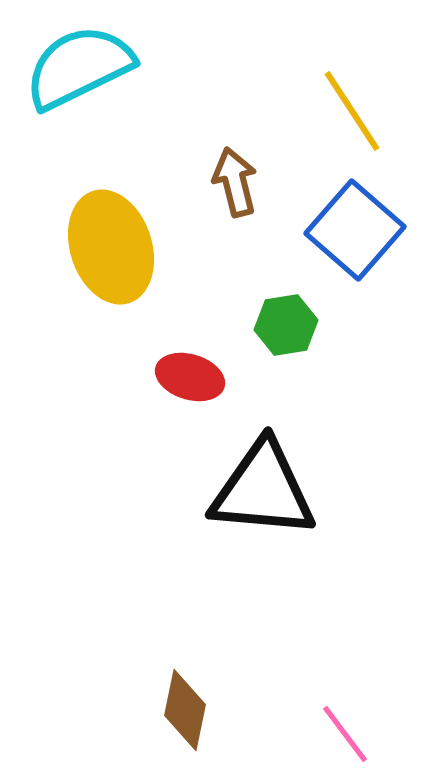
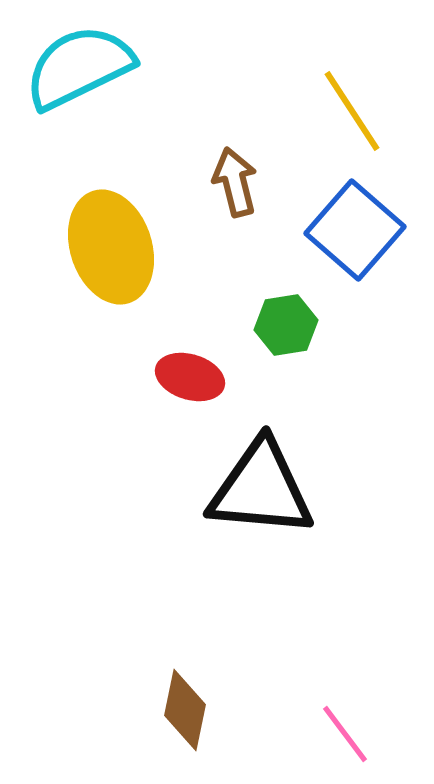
black triangle: moved 2 px left, 1 px up
